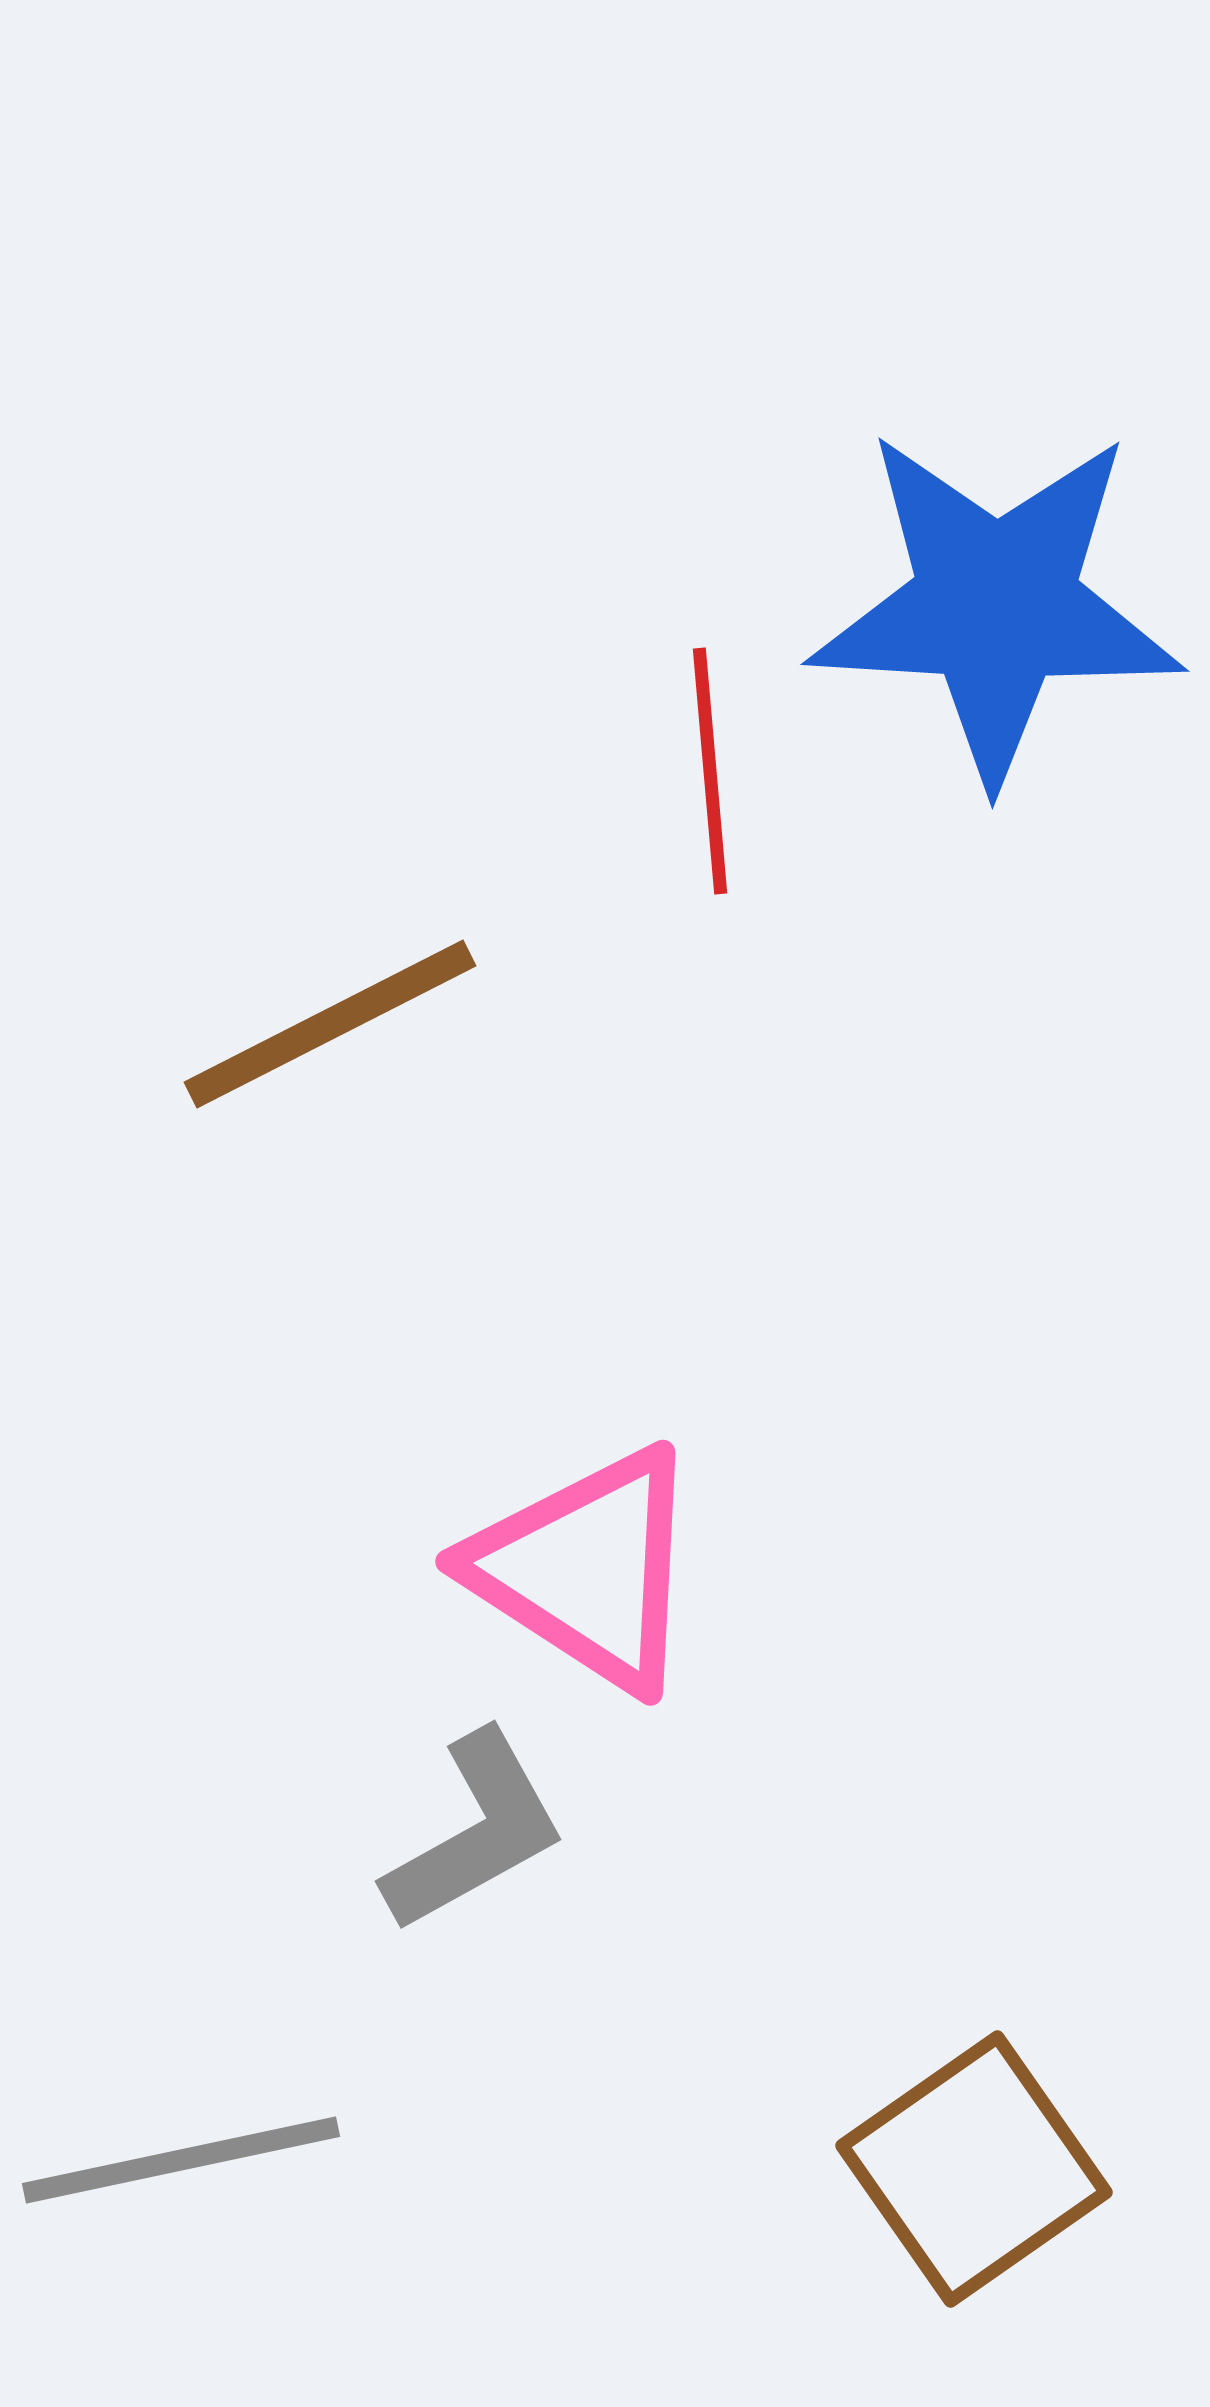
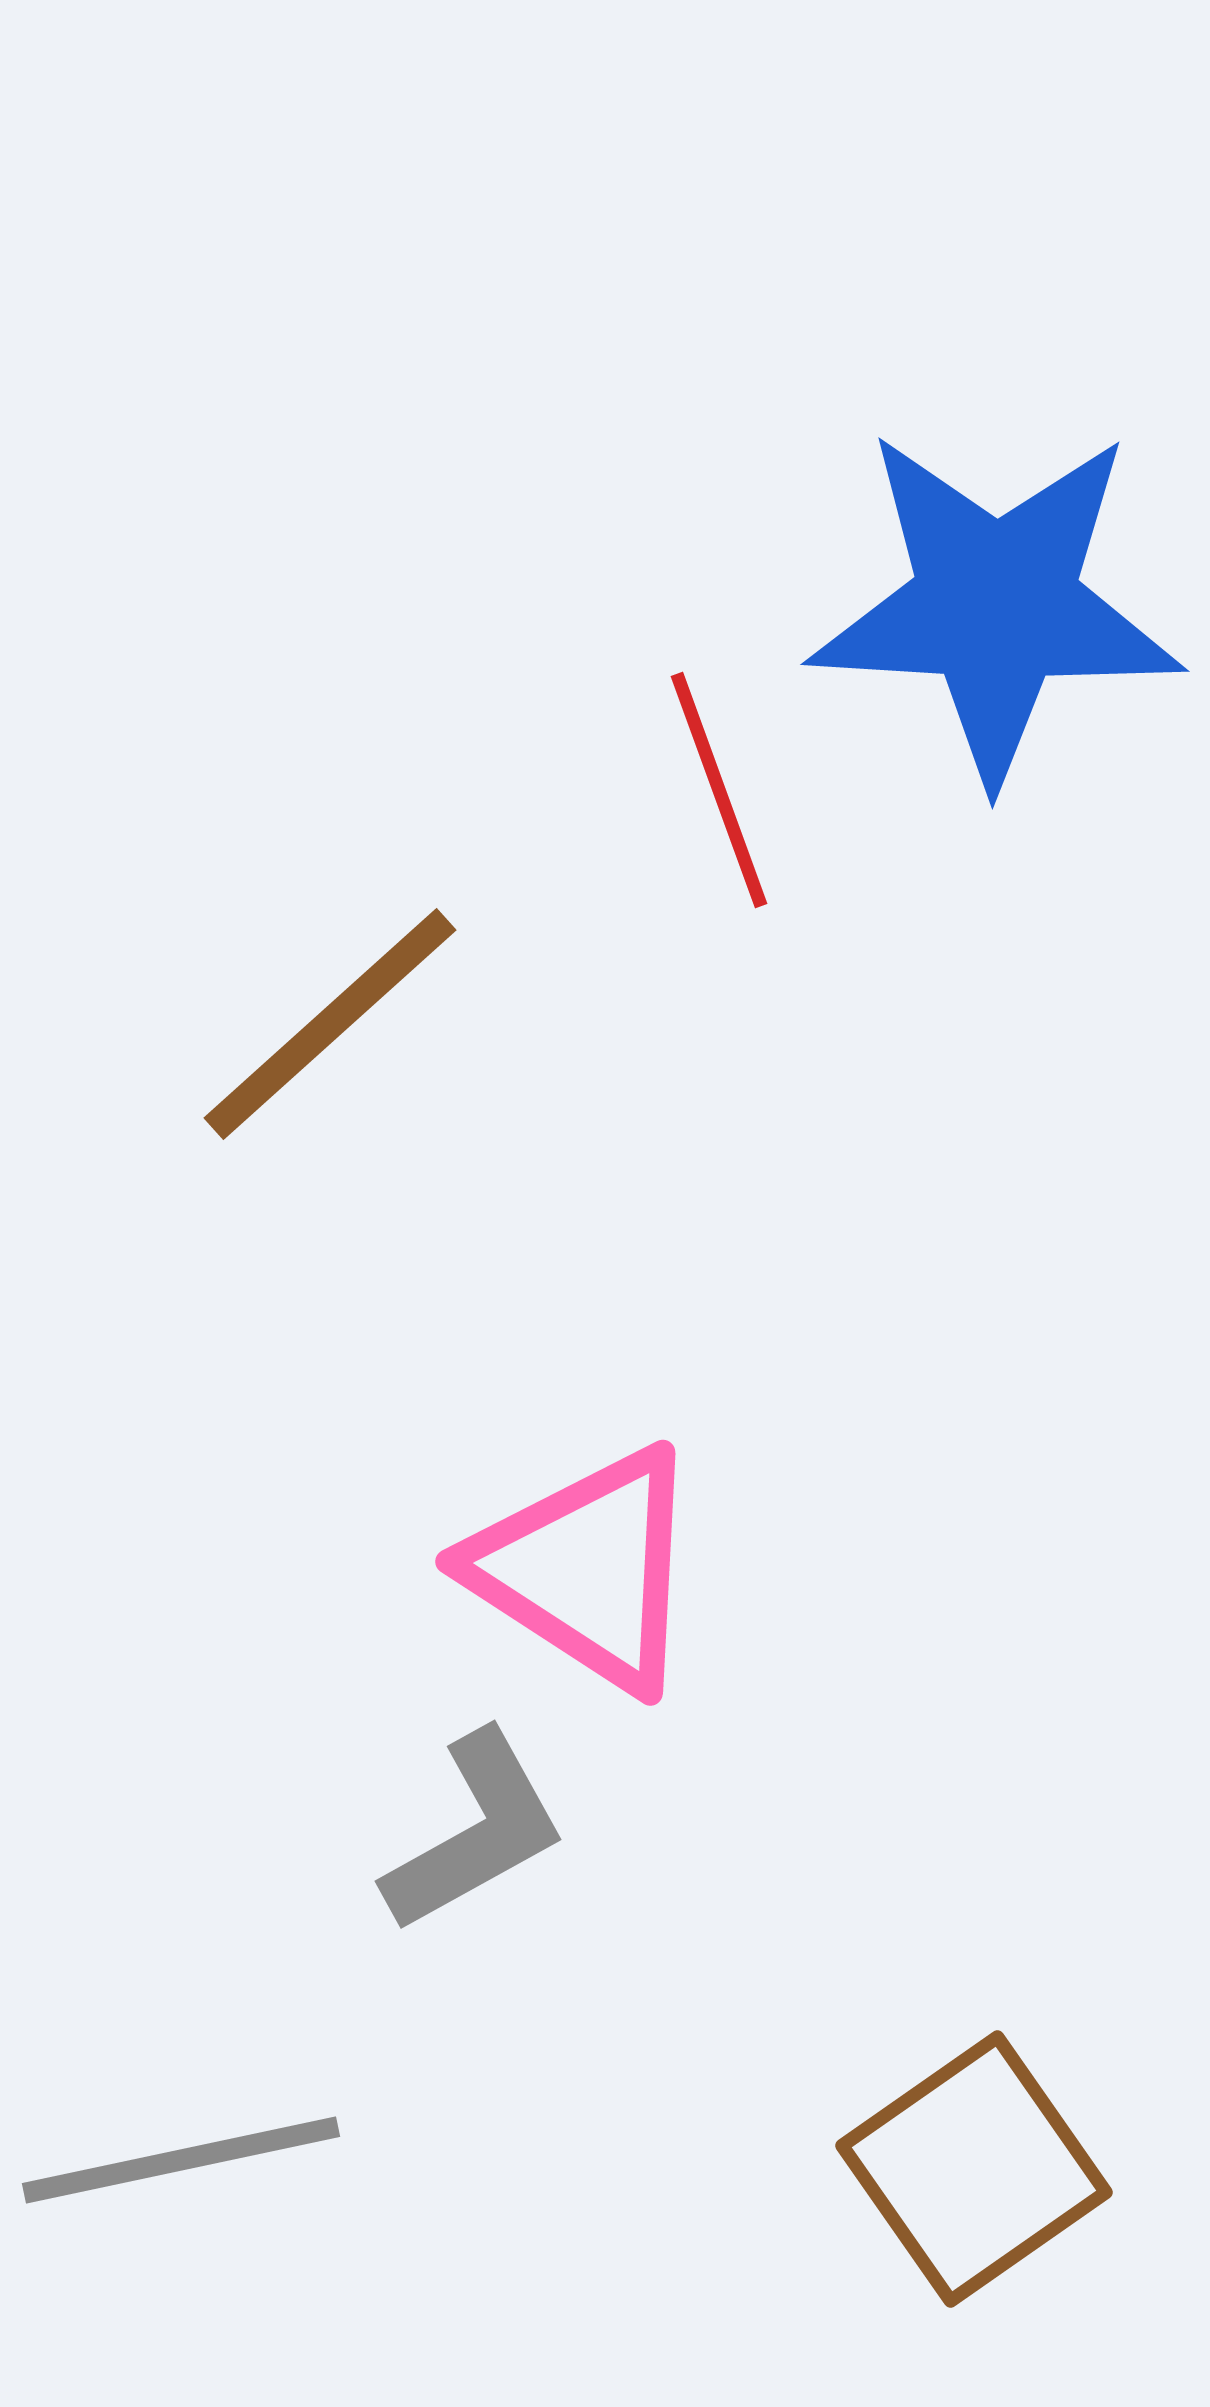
red line: moved 9 px right, 19 px down; rotated 15 degrees counterclockwise
brown line: rotated 15 degrees counterclockwise
